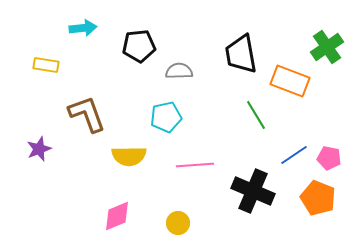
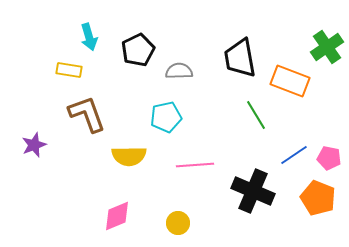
cyan arrow: moved 6 px right, 9 px down; rotated 80 degrees clockwise
black pentagon: moved 1 px left, 4 px down; rotated 20 degrees counterclockwise
black trapezoid: moved 1 px left, 4 px down
yellow rectangle: moved 23 px right, 5 px down
purple star: moved 5 px left, 4 px up
